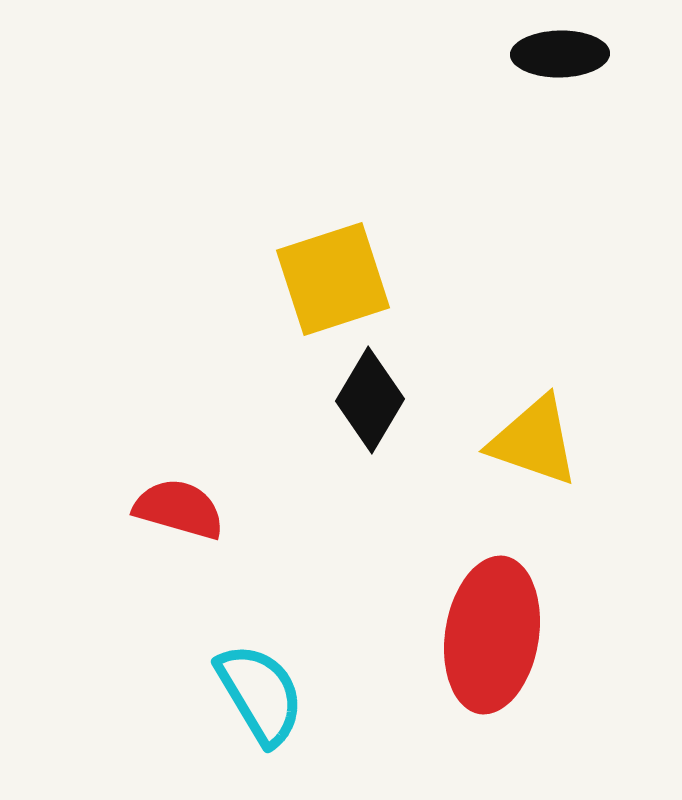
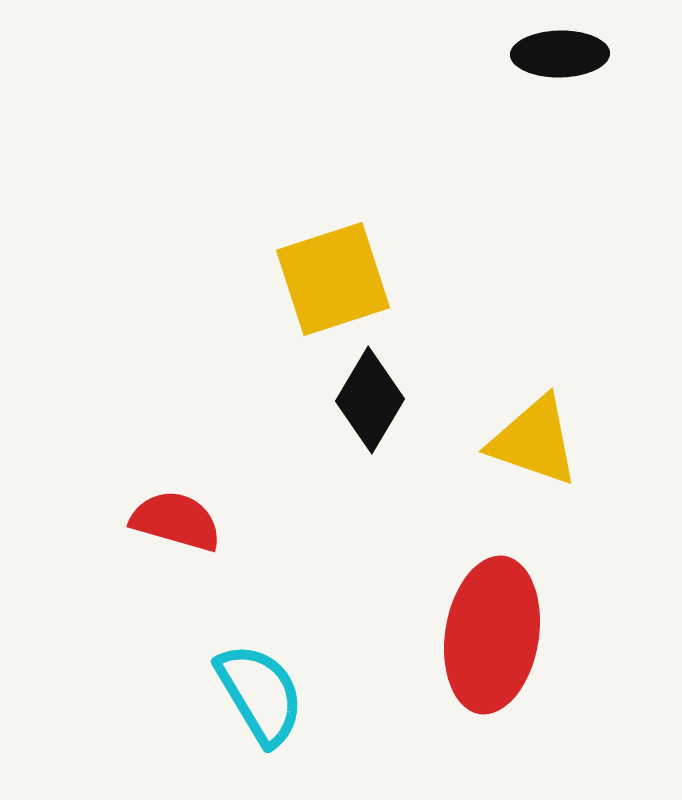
red semicircle: moved 3 px left, 12 px down
